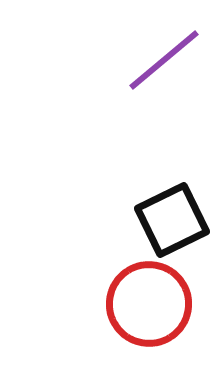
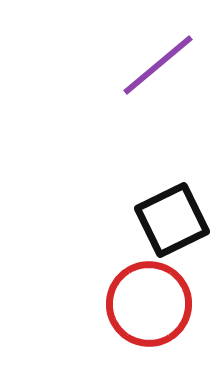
purple line: moved 6 px left, 5 px down
